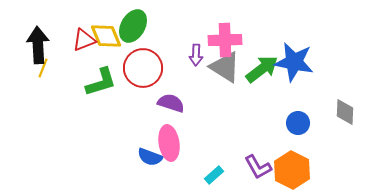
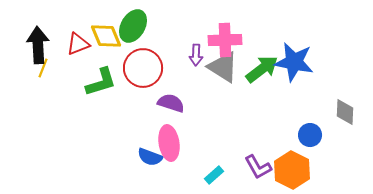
red triangle: moved 6 px left, 4 px down
gray triangle: moved 2 px left
blue circle: moved 12 px right, 12 px down
